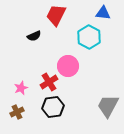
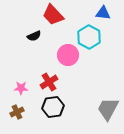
red trapezoid: moved 3 px left; rotated 70 degrees counterclockwise
pink circle: moved 11 px up
pink star: rotated 24 degrees clockwise
gray trapezoid: moved 3 px down
